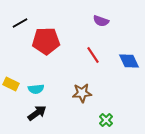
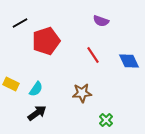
red pentagon: rotated 16 degrees counterclockwise
cyan semicircle: rotated 49 degrees counterclockwise
